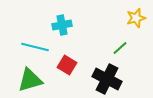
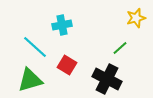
cyan line: rotated 28 degrees clockwise
